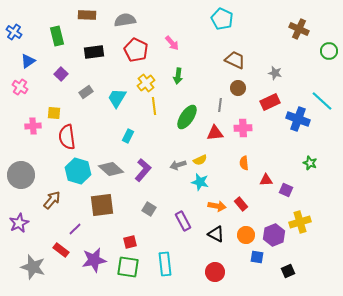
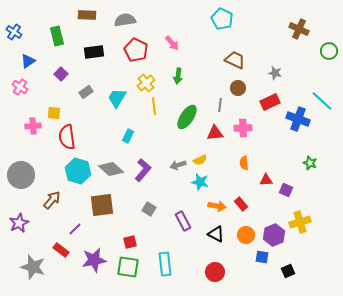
blue square at (257, 257): moved 5 px right
